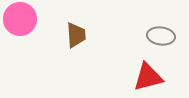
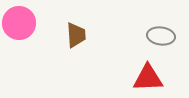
pink circle: moved 1 px left, 4 px down
red triangle: moved 1 px down; rotated 12 degrees clockwise
